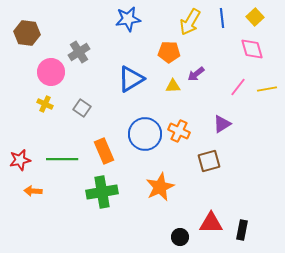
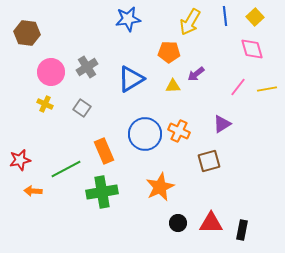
blue line: moved 3 px right, 2 px up
gray cross: moved 8 px right, 15 px down
green line: moved 4 px right, 10 px down; rotated 28 degrees counterclockwise
black circle: moved 2 px left, 14 px up
